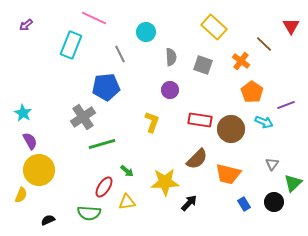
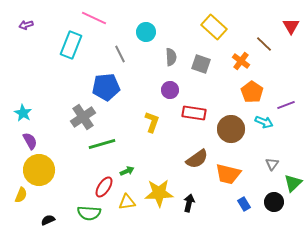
purple arrow: rotated 24 degrees clockwise
gray square: moved 2 px left, 1 px up
red rectangle: moved 6 px left, 7 px up
brown semicircle: rotated 10 degrees clockwise
green arrow: rotated 64 degrees counterclockwise
yellow star: moved 6 px left, 11 px down
black arrow: rotated 30 degrees counterclockwise
